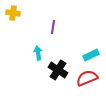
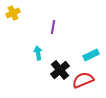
yellow cross: rotated 32 degrees counterclockwise
black cross: moved 2 px right; rotated 18 degrees clockwise
red semicircle: moved 4 px left, 2 px down
